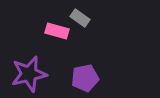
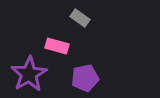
pink rectangle: moved 15 px down
purple star: rotated 18 degrees counterclockwise
